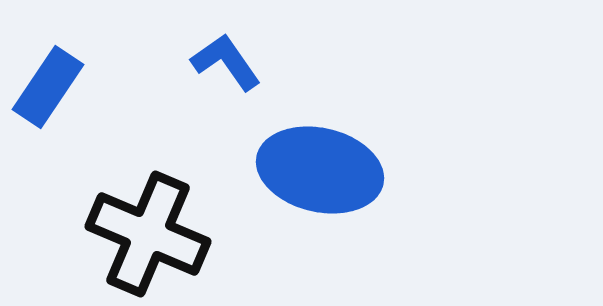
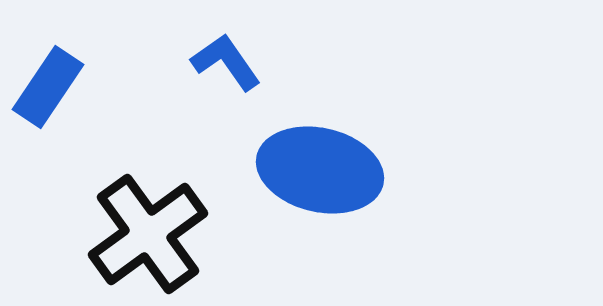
black cross: rotated 31 degrees clockwise
